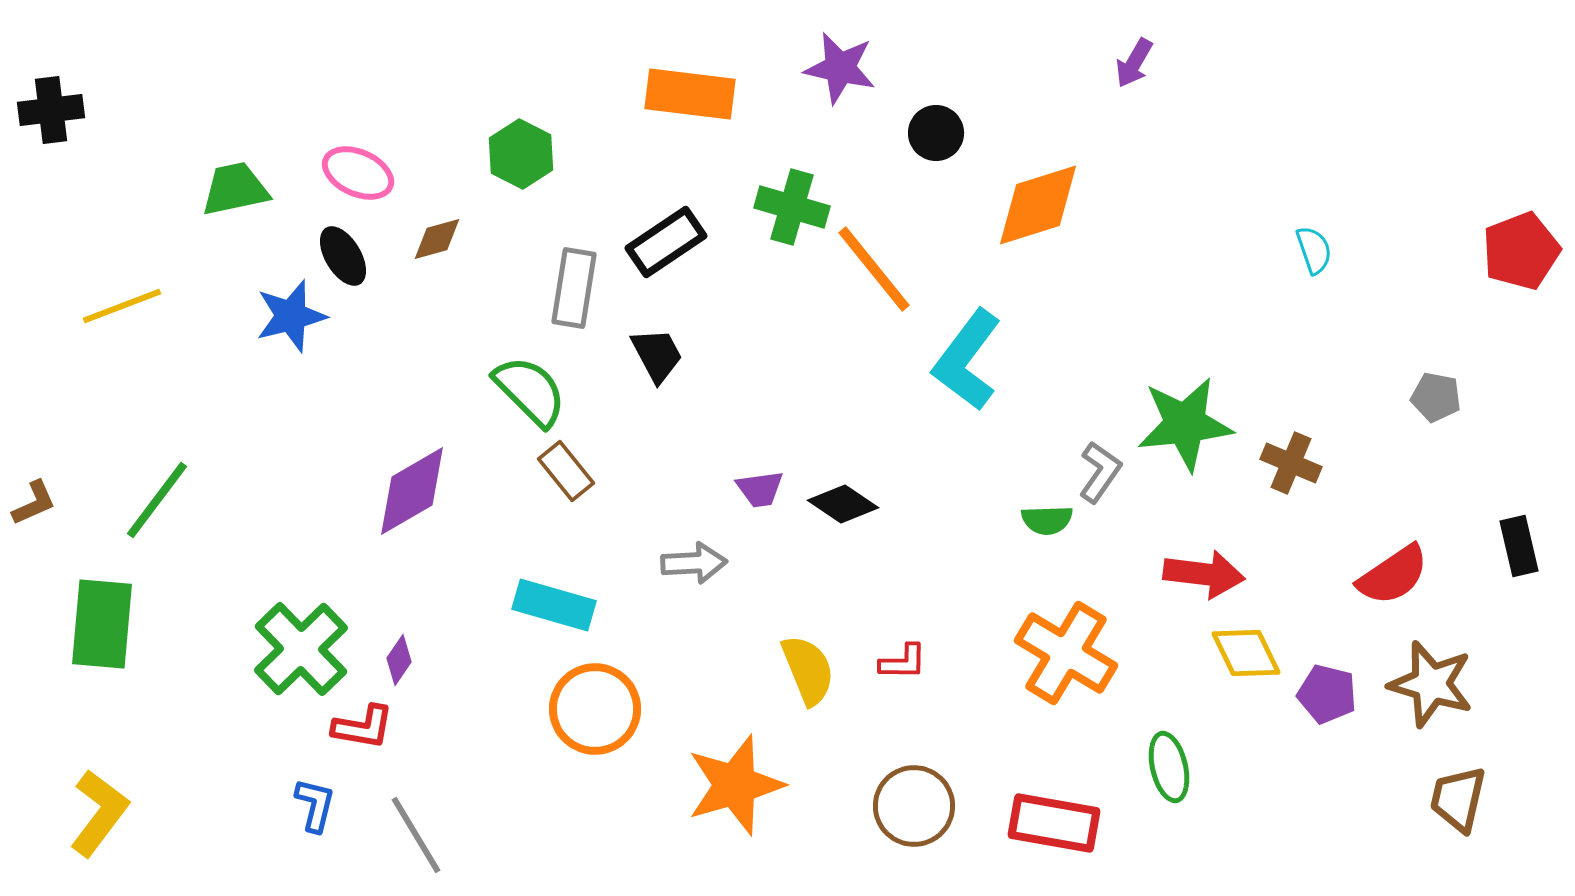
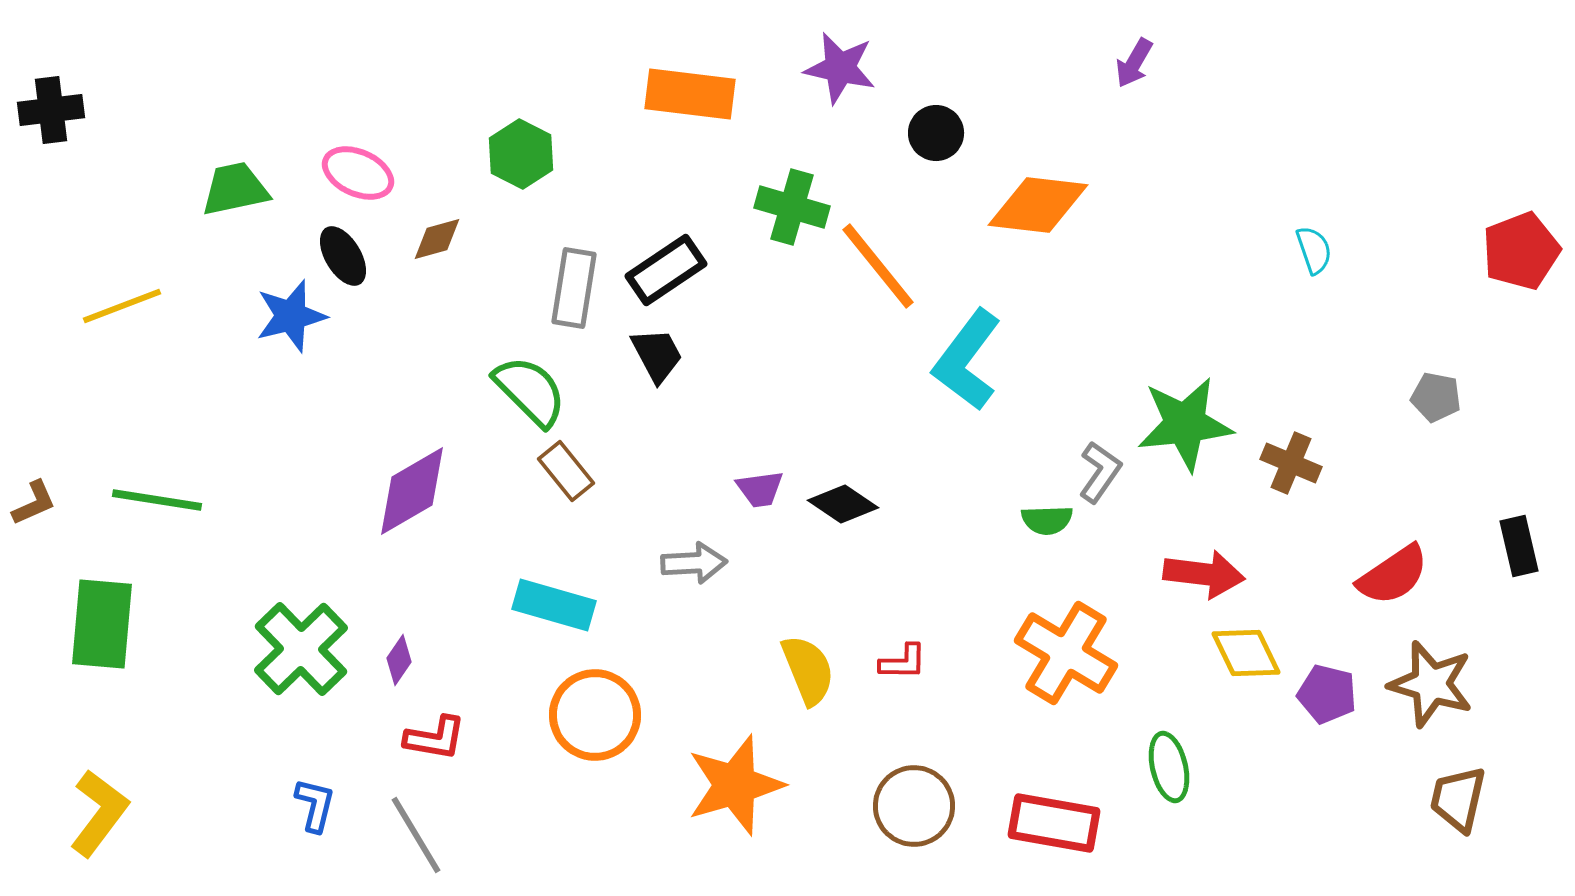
orange diamond at (1038, 205): rotated 24 degrees clockwise
black rectangle at (666, 242): moved 28 px down
orange line at (874, 269): moved 4 px right, 3 px up
green line at (157, 500): rotated 62 degrees clockwise
orange circle at (595, 709): moved 6 px down
red L-shape at (363, 727): moved 72 px right, 11 px down
